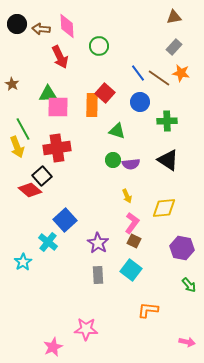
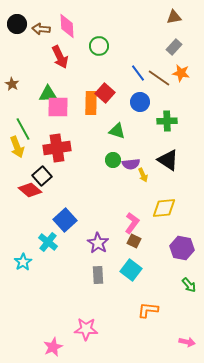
orange rectangle at (92, 105): moved 1 px left, 2 px up
yellow arrow at (127, 196): moved 16 px right, 21 px up
